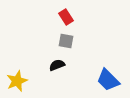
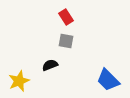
black semicircle: moved 7 px left
yellow star: moved 2 px right
